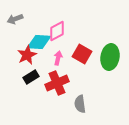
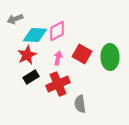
cyan diamond: moved 4 px left, 7 px up
green ellipse: rotated 10 degrees counterclockwise
red cross: moved 1 px right, 1 px down
